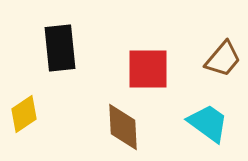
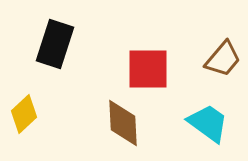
black rectangle: moved 5 px left, 4 px up; rotated 24 degrees clockwise
yellow diamond: rotated 9 degrees counterclockwise
brown diamond: moved 4 px up
